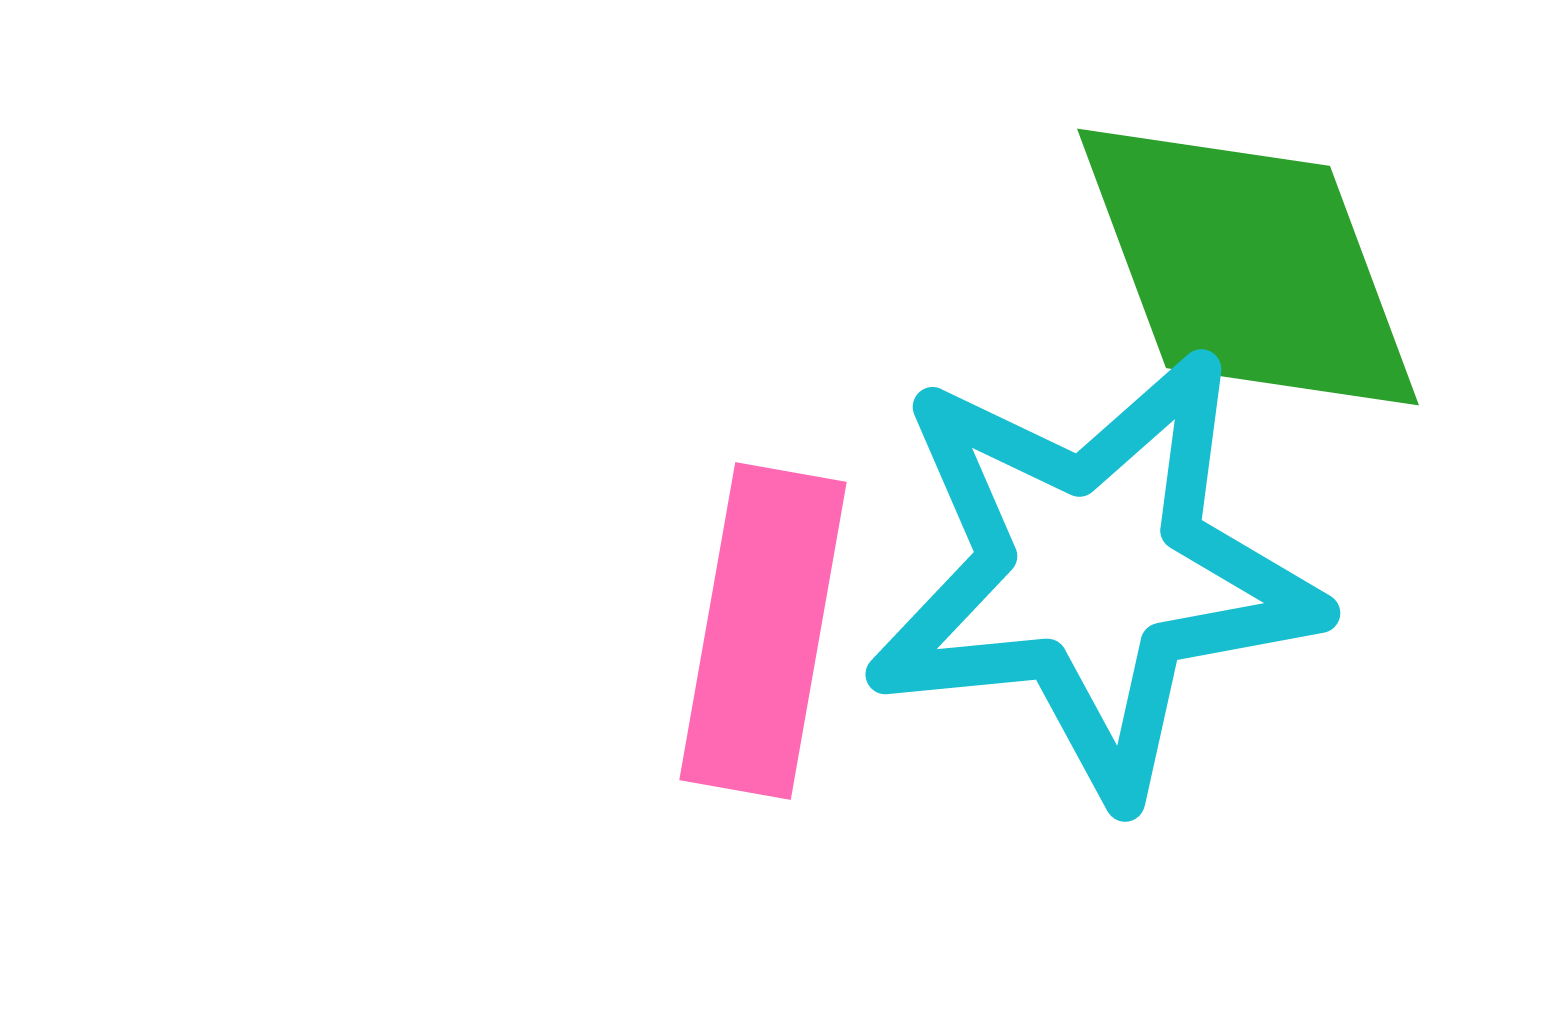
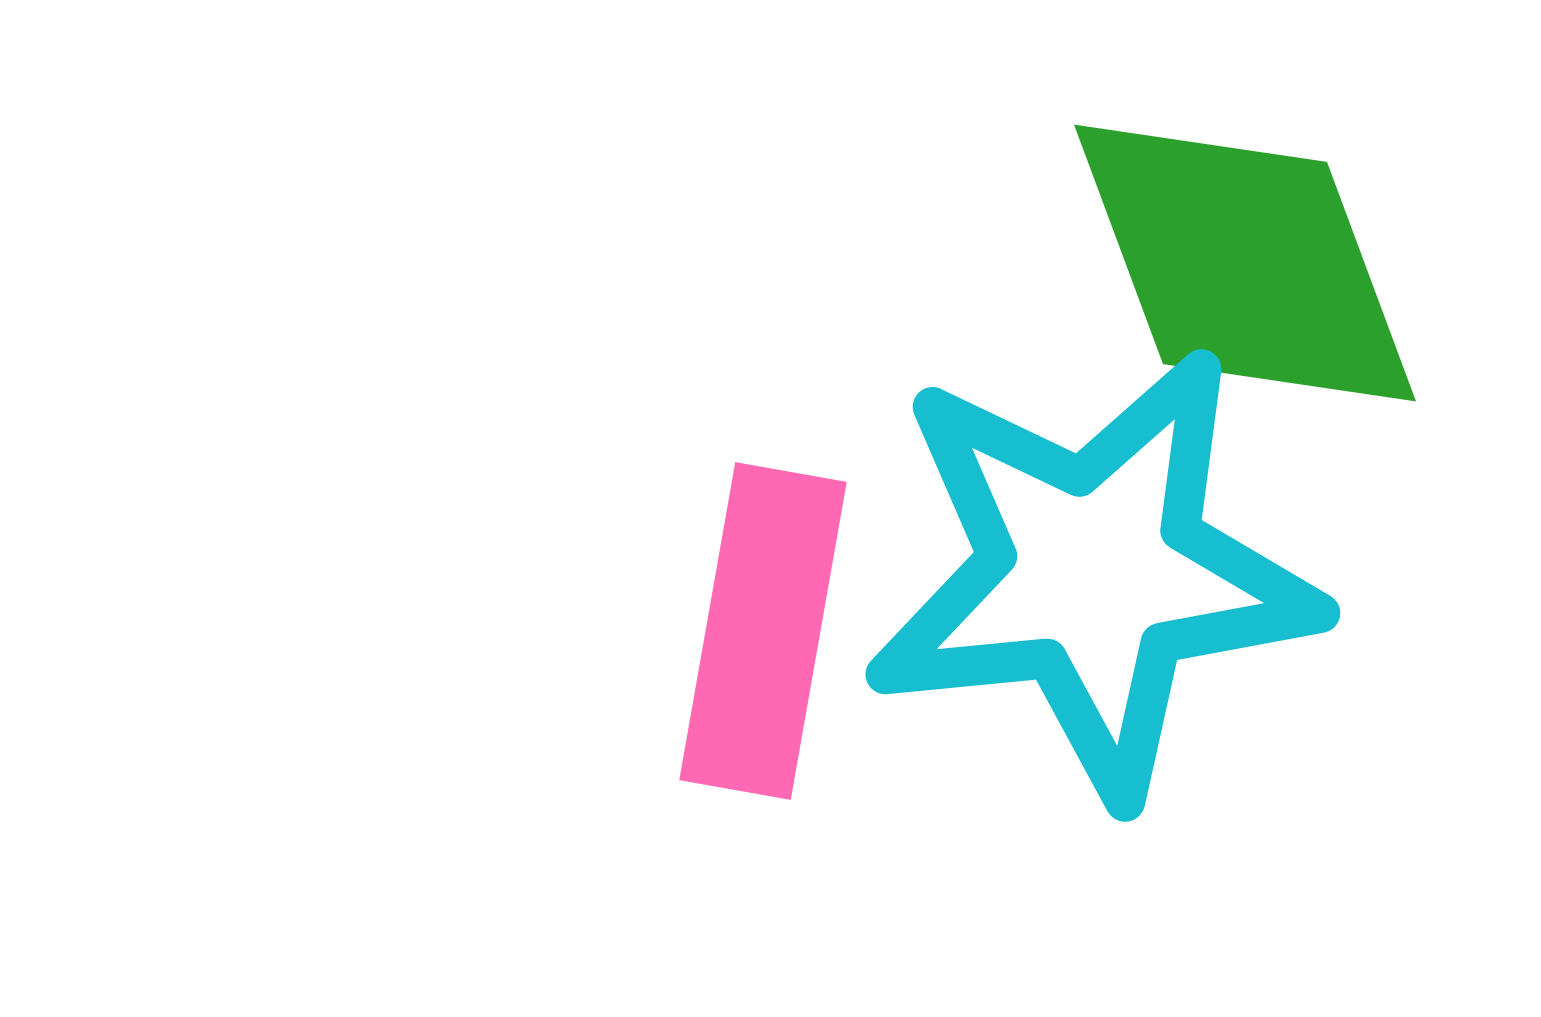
green diamond: moved 3 px left, 4 px up
